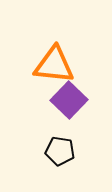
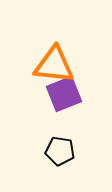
purple square: moved 5 px left, 6 px up; rotated 24 degrees clockwise
